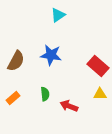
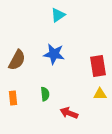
blue star: moved 3 px right, 1 px up
brown semicircle: moved 1 px right, 1 px up
red rectangle: rotated 40 degrees clockwise
orange rectangle: rotated 56 degrees counterclockwise
red arrow: moved 7 px down
